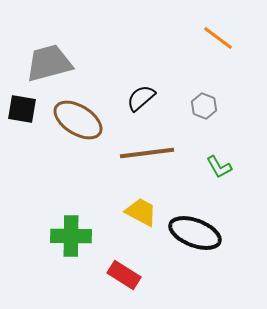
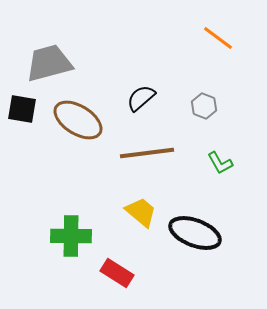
green L-shape: moved 1 px right, 4 px up
yellow trapezoid: rotated 12 degrees clockwise
red rectangle: moved 7 px left, 2 px up
